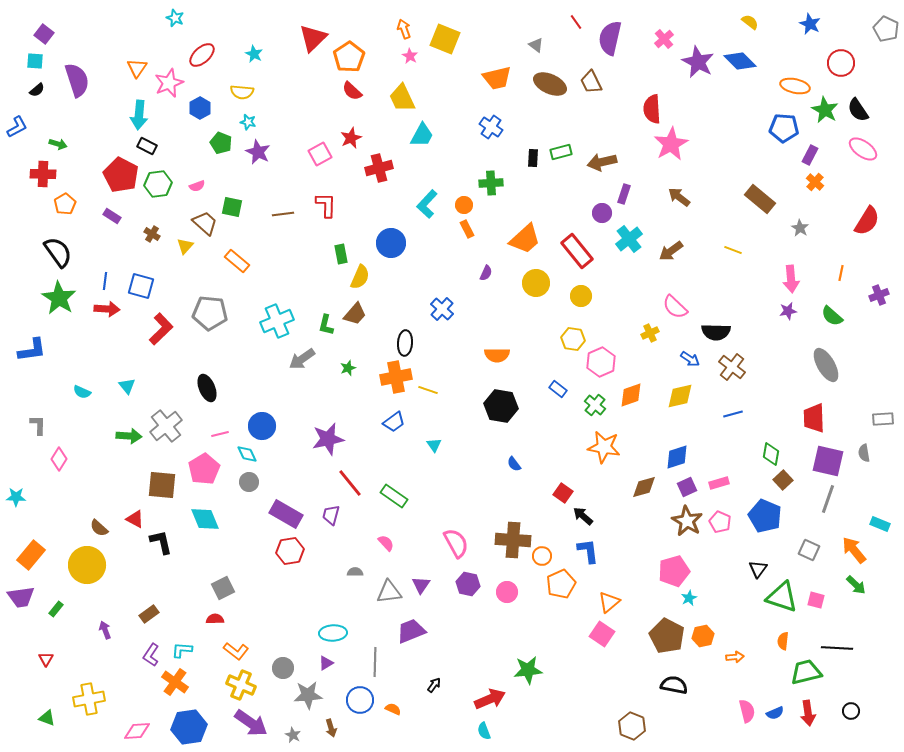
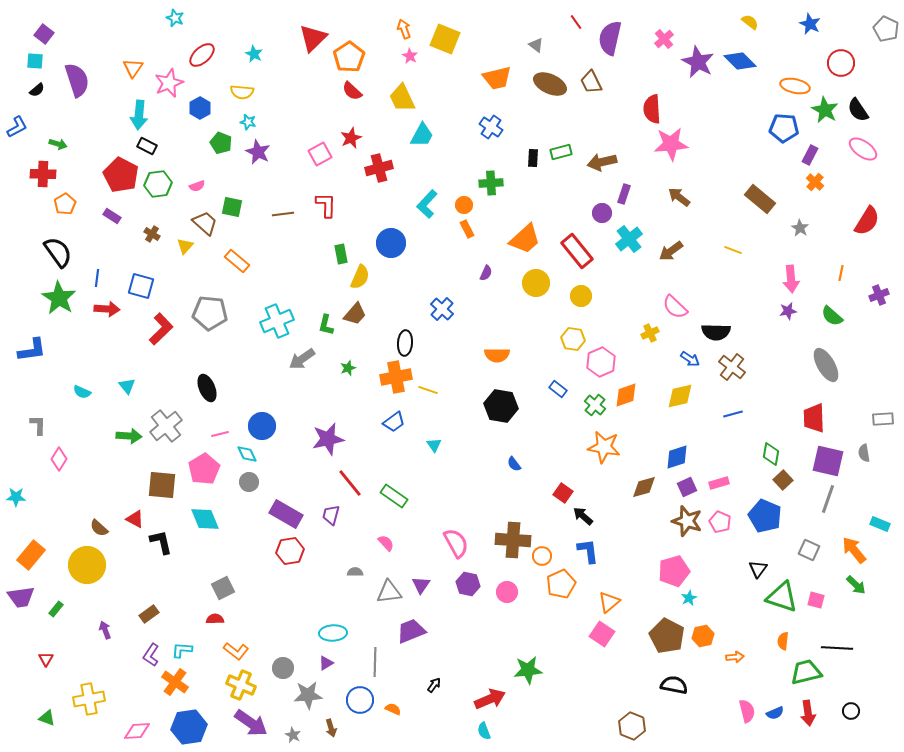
orange triangle at (137, 68): moved 4 px left
pink star at (671, 144): rotated 24 degrees clockwise
blue line at (105, 281): moved 8 px left, 3 px up
orange diamond at (631, 395): moved 5 px left
brown star at (687, 521): rotated 12 degrees counterclockwise
